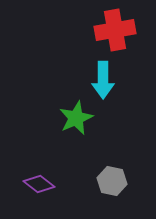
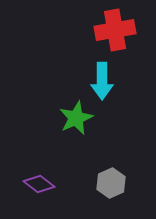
cyan arrow: moved 1 px left, 1 px down
gray hexagon: moved 1 px left, 2 px down; rotated 24 degrees clockwise
